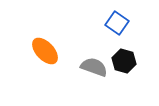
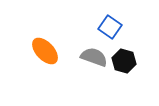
blue square: moved 7 px left, 4 px down
gray semicircle: moved 10 px up
